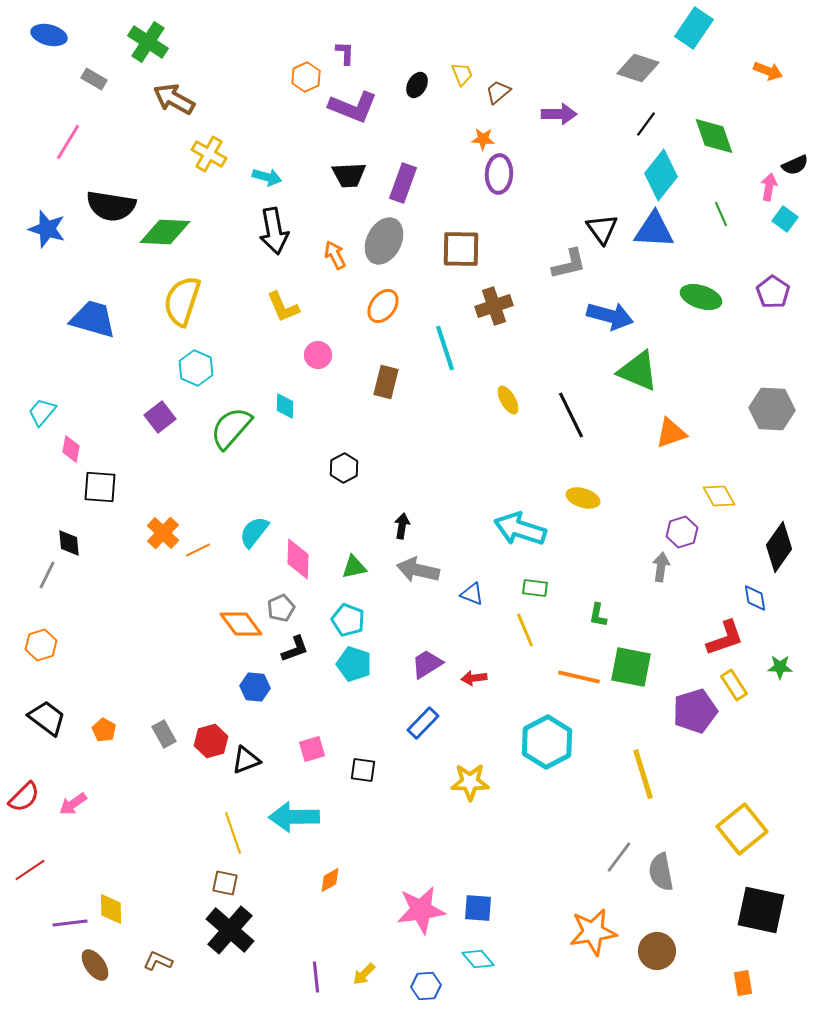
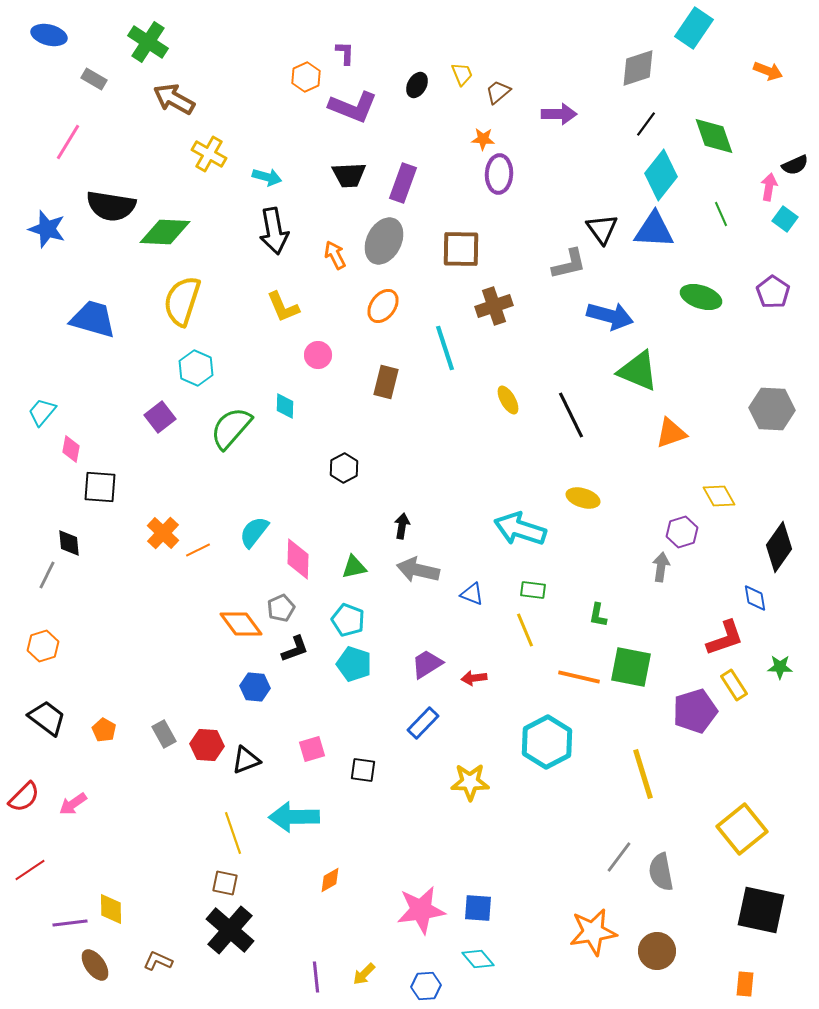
gray diamond at (638, 68): rotated 36 degrees counterclockwise
green rectangle at (535, 588): moved 2 px left, 2 px down
orange hexagon at (41, 645): moved 2 px right, 1 px down
red hexagon at (211, 741): moved 4 px left, 4 px down; rotated 20 degrees clockwise
orange rectangle at (743, 983): moved 2 px right, 1 px down; rotated 15 degrees clockwise
